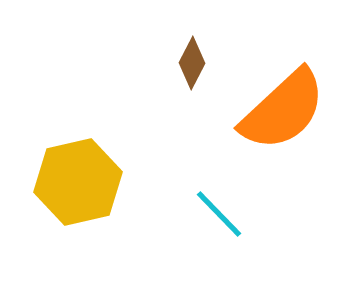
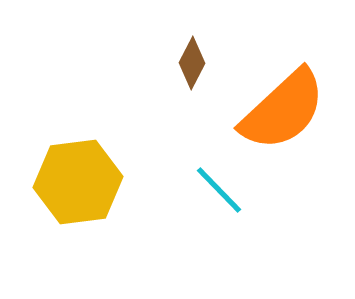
yellow hexagon: rotated 6 degrees clockwise
cyan line: moved 24 px up
